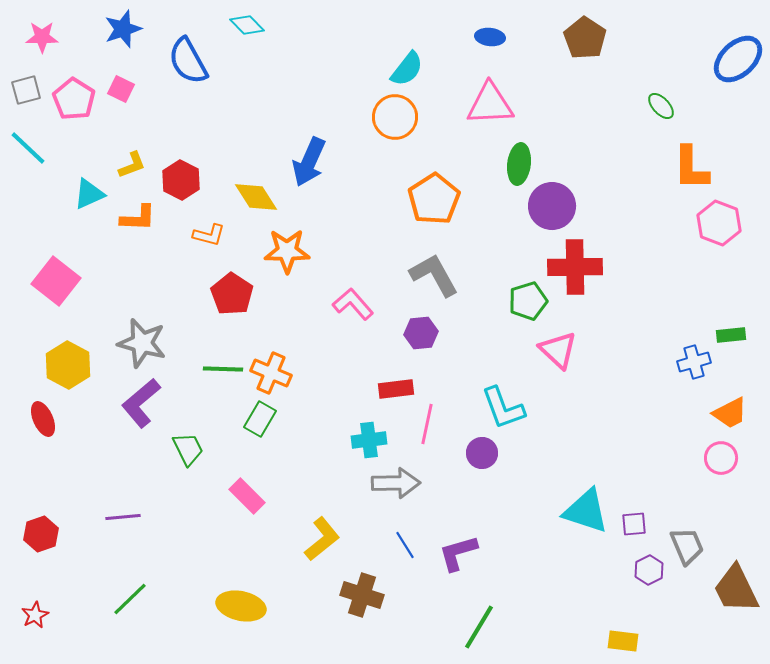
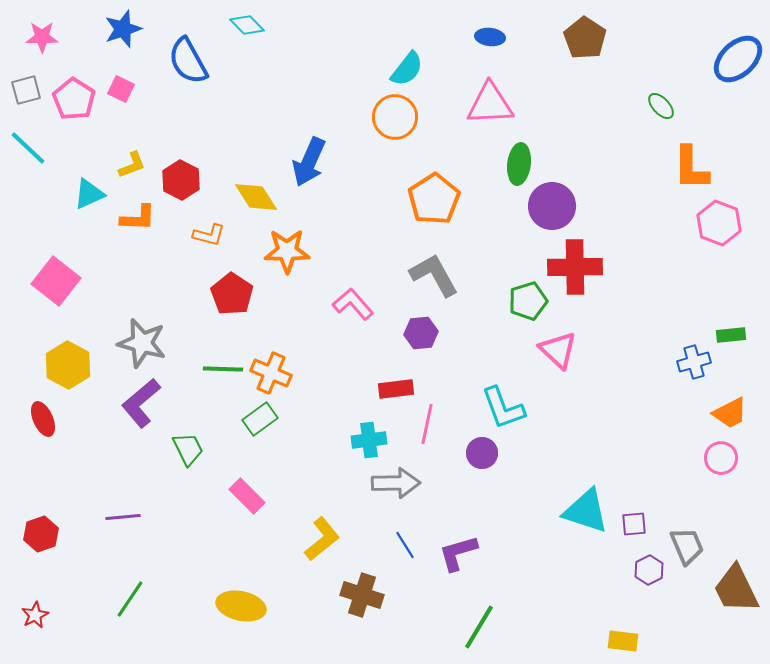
green rectangle at (260, 419): rotated 24 degrees clockwise
green line at (130, 599): rotated 12 degrees counterclockwise
